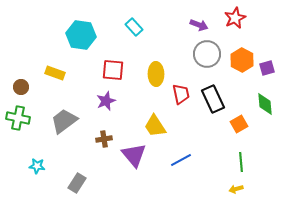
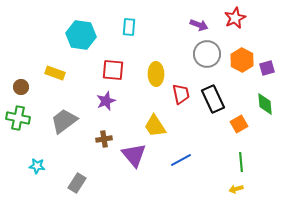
cyan rectangle: moved 5 px left; rotated 48 degrees clockwise
